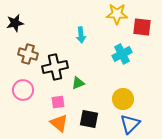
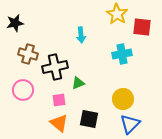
yellow star: rotated 30 degrees clockwise
cyan cross: rotated 18 degrees clockwise
pink square: moved 1 px right, 2 px up
